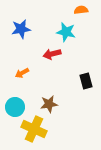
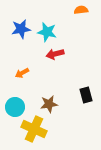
cyan star: moved 19 px left
red arrow: moved 3 px right
black rectangle: moved 14 px down
